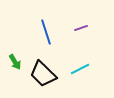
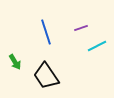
cyan line: moved 17 px right, 23 px up
black trapezoid: moved 3 px right, 2 px down; rotated 12 degrees clockwise
